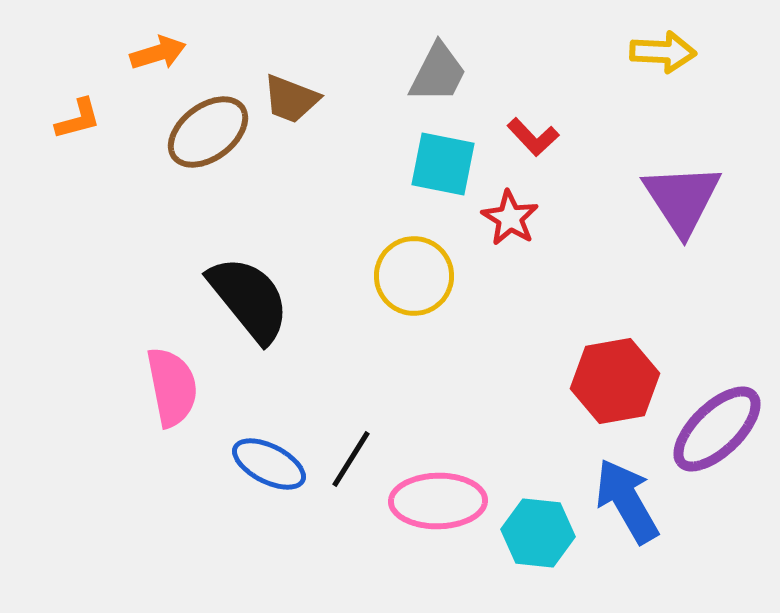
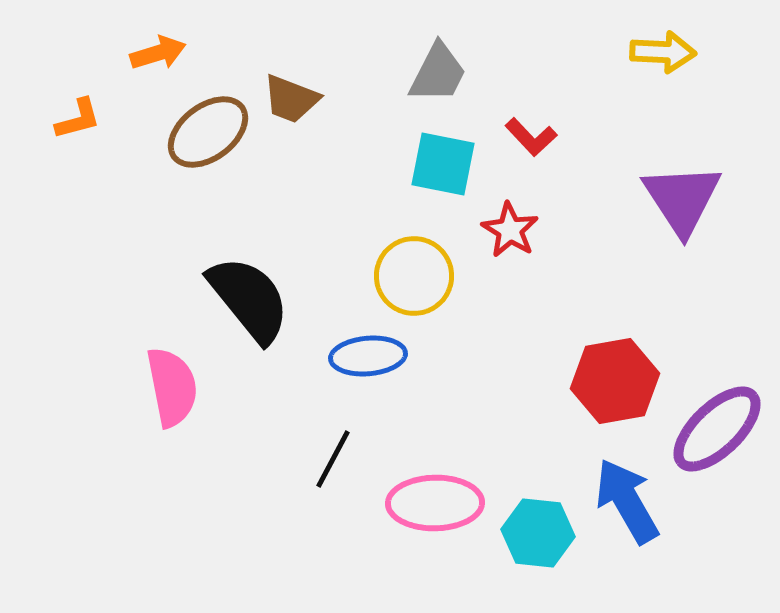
red L-shape: moved 2 px left
red star: moved 12 px down
black line: moved 18 px left; rotated 4 degrees counterclockwise
blue ellipse: moved 99 px right, 108 px up; rotated 32 degrees counterclockwise
pink ellipse: moved 3 px left, 2 px down
